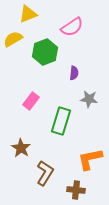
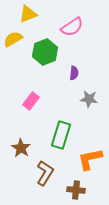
green rectangle: moved 14 px down
